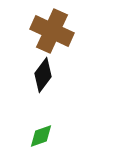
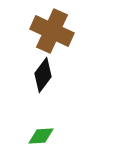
green diamond: rotated 16 degrees clockwise
